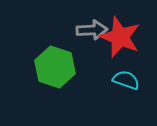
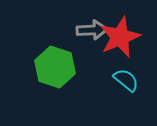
red star: rotated 27 degrees clockwise
cyan semicircle: rotated 20 degrees clockwise
